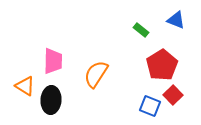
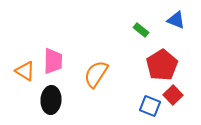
orange triangle: moved 15 px up
